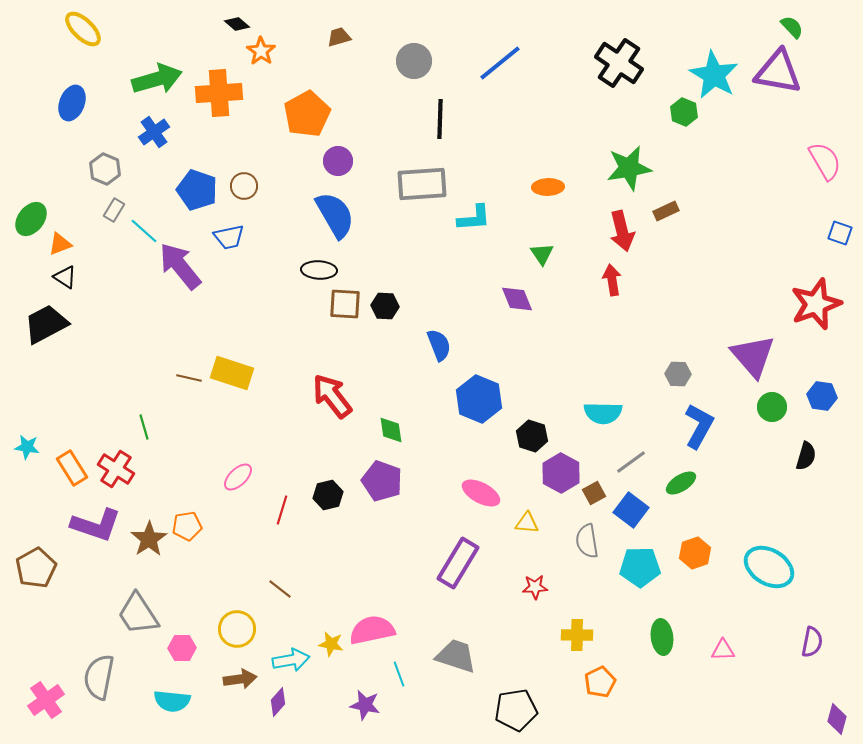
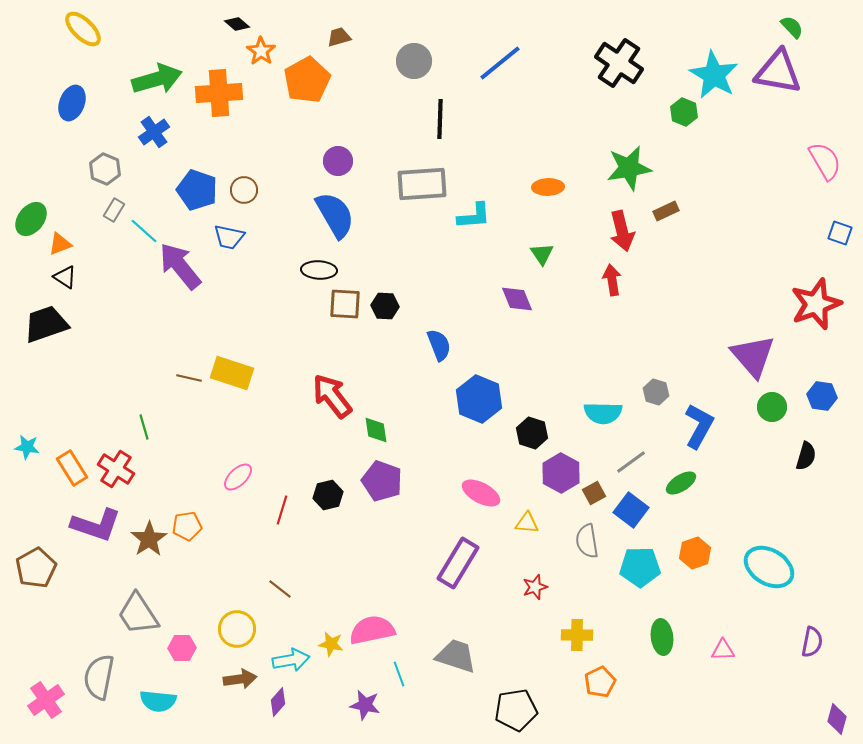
orange pentagon at (307, 114): moved 34 px up
brown circle at (244, 186): moved 4 px down
cyan L-shape at (474, 218): moved 2 px up
blue trapezoid at (229, 237): rotated 24 degrees clockwise
black trapezoid at (46, 324): rotated 9 degrees clockwise
gray hexagon at (678, 374): moved 22 px left, 18 px down; rotated 15 degrees clockwise
green diamond at (391, 430): moved 15 px left
black hexagon at (532, 436): moved 3 px up
red star at (535, 587): rotated 15 degrees counterclockwise
cyan semicircle at (172, 701): moved 14 px left
